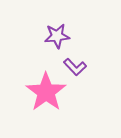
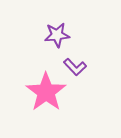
purple star: moved 1 px up
